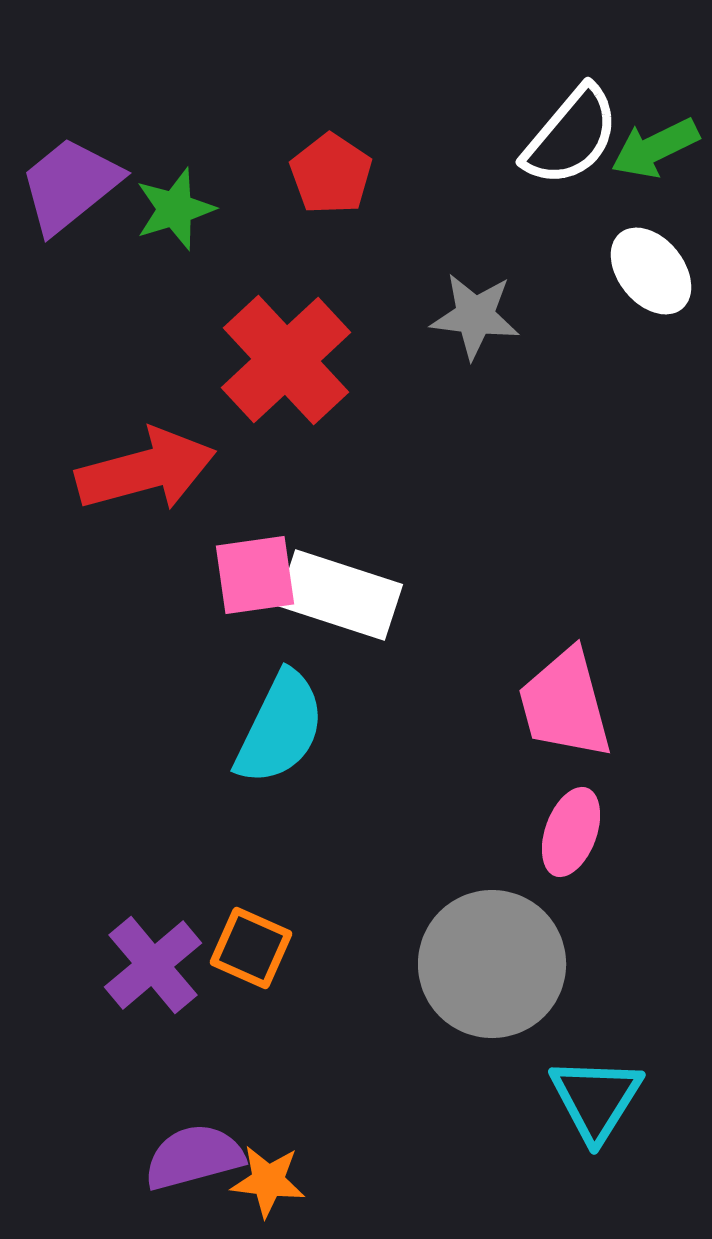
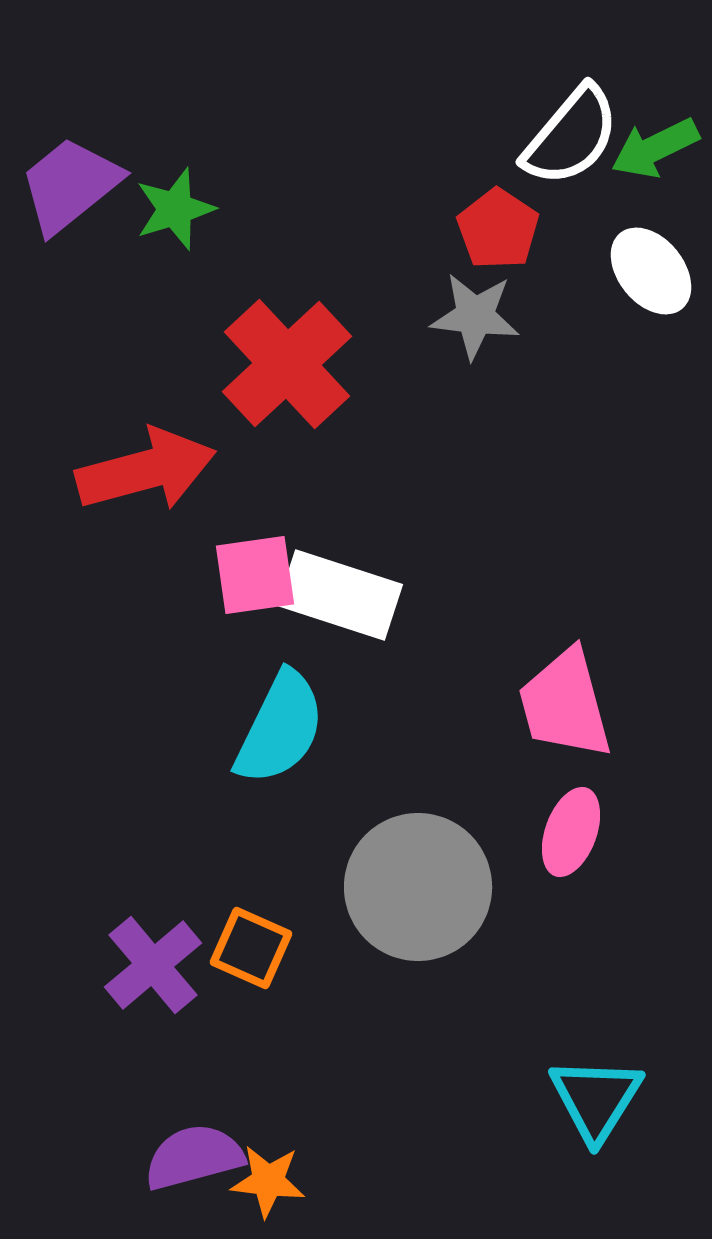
red pentagon: moved 167 px right, 55 px down
red cross: moved 1 px right, 4 px down
gray circle: moved 74 px left, 77 px up
